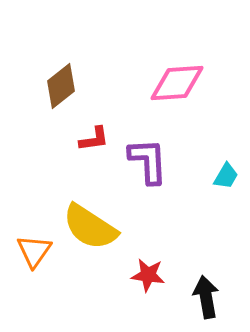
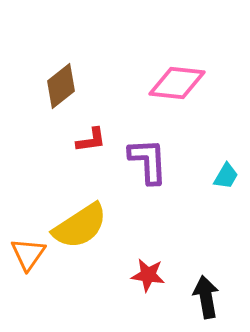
pink diamond: rotated 10 degrees clockwise
red L-shape: moved 3 px left, 1 px down
yellow semicircle: moved 10 px left, 1 px up; rotated 66 degrees counterclockwise
orange triangle: moved 6 px left, 3 px down
